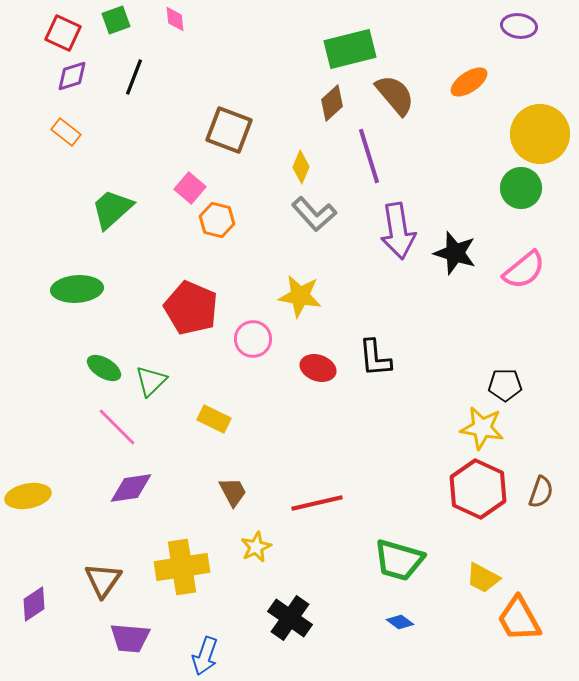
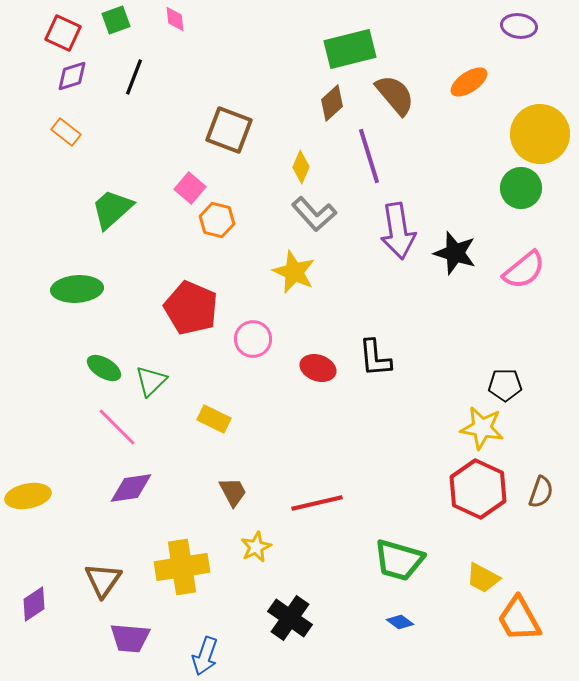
yellow star at (300, 296): moved 6 px left, 24 px up; rotated 15 degrees clockwise
